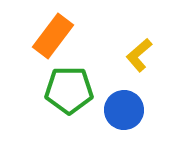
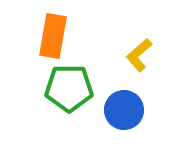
orange rectangle: rotated 27 degrees counterclockwise
green pentagon: moved 2 px up
